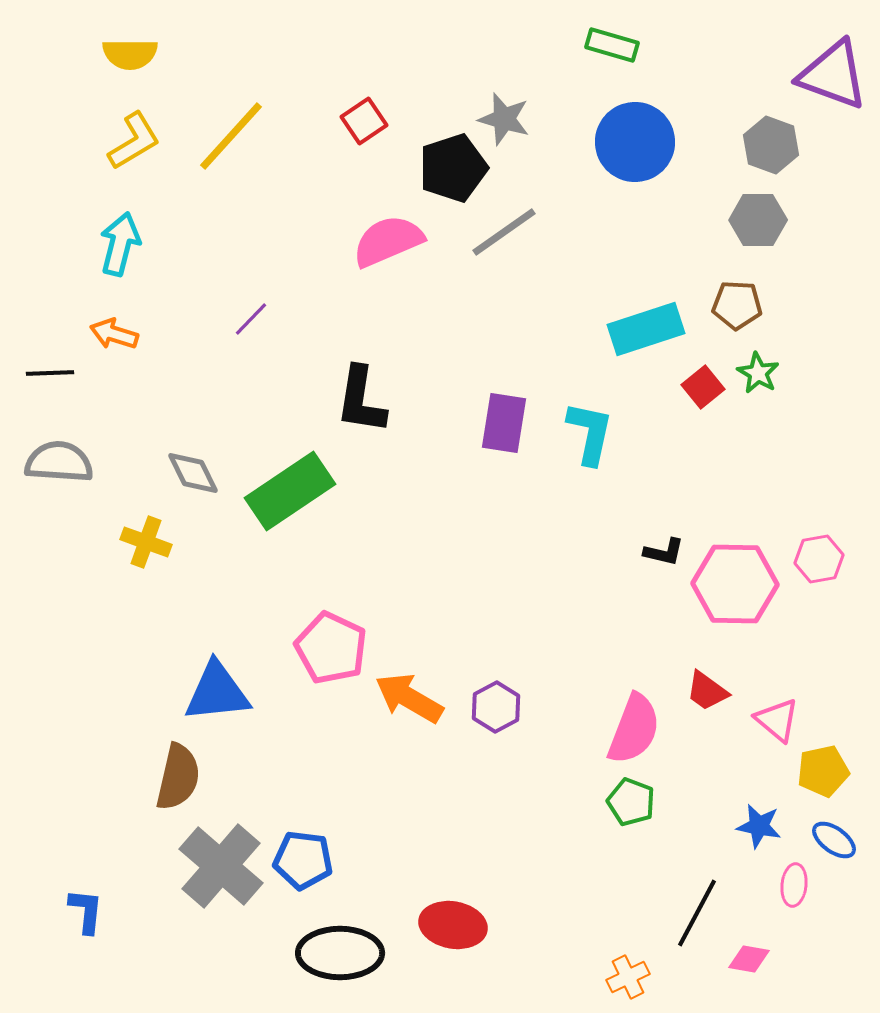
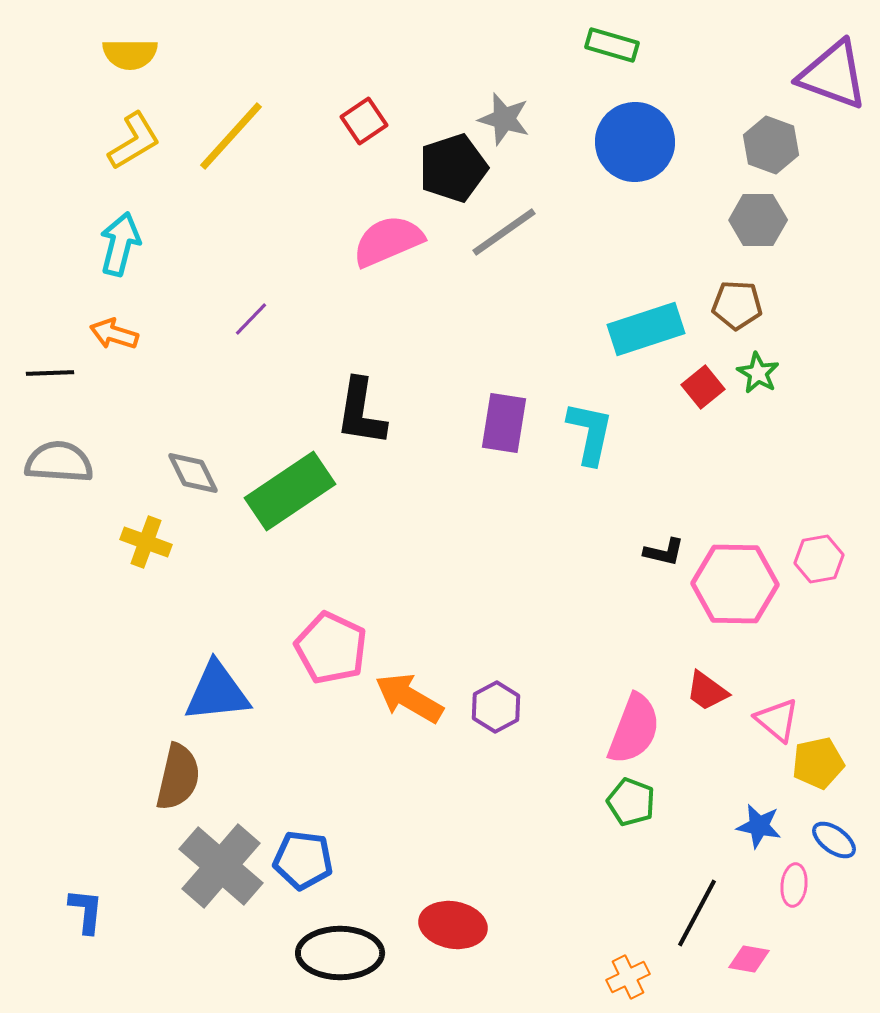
black L-shape at (361, 400): moved 12 px down
yellow pentagon at (823, 771): moved 5 px left, 8 px up
